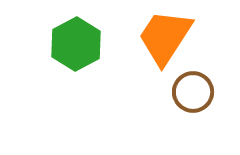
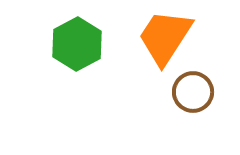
green hexagon: moved 1 px right
